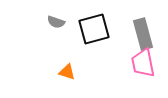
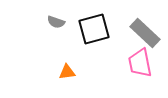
gray rectangle: moved 2 px right, 1 px up; rotated 32 degrees counterclockwise
pink trapezoid: moved 3 px left
orange triangle: rotated 24 degrees counterclockwise
